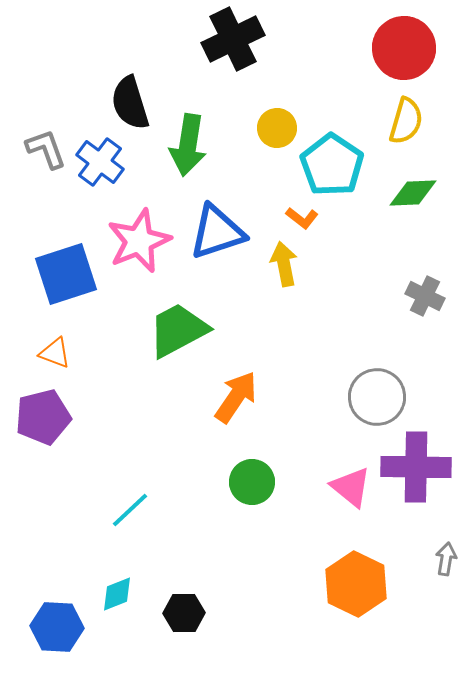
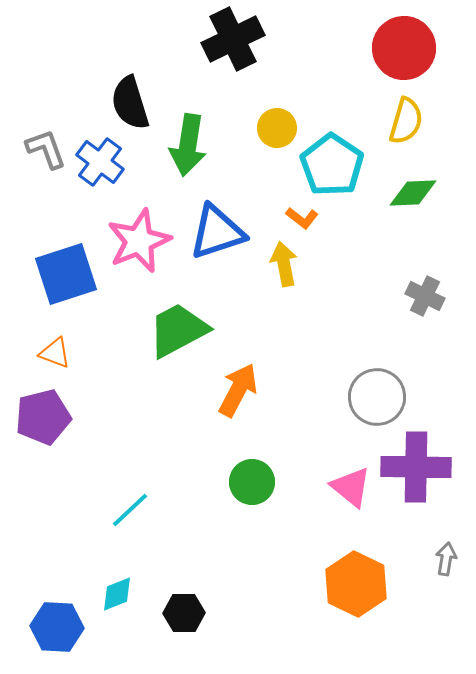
orange arrow: moved 2 px right, 7 px up; rotated 6 degrees counterclockwise
